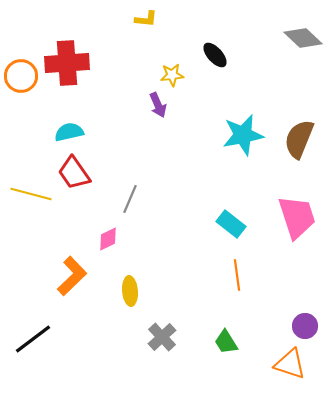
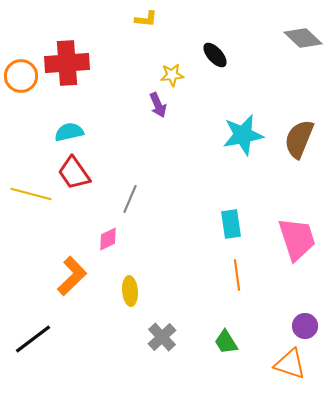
pink trapezoid: moved 22 px down
cyan rectangle: rotated 44 degrees clockwise
